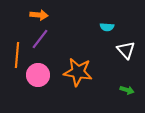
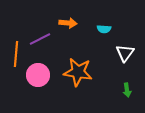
orange arrow: moved 29 px right, 8 px down
cyan semicircle: moved 3 px left, 2 px down
purple line: rotated 25 degrees clockwise
white triangle: moved 1 px left, 3 px down; rotated 18 degrees clockwise
orange line: moved 1 px left, 1 px up
green arrow: rotated 64 degrees clockwise
